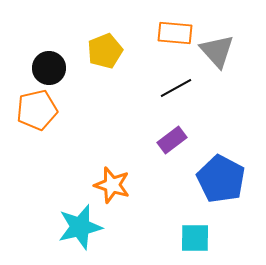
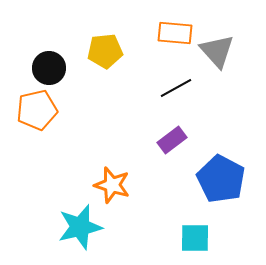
yellow pentagon: rotated 16 degrees clockwise
